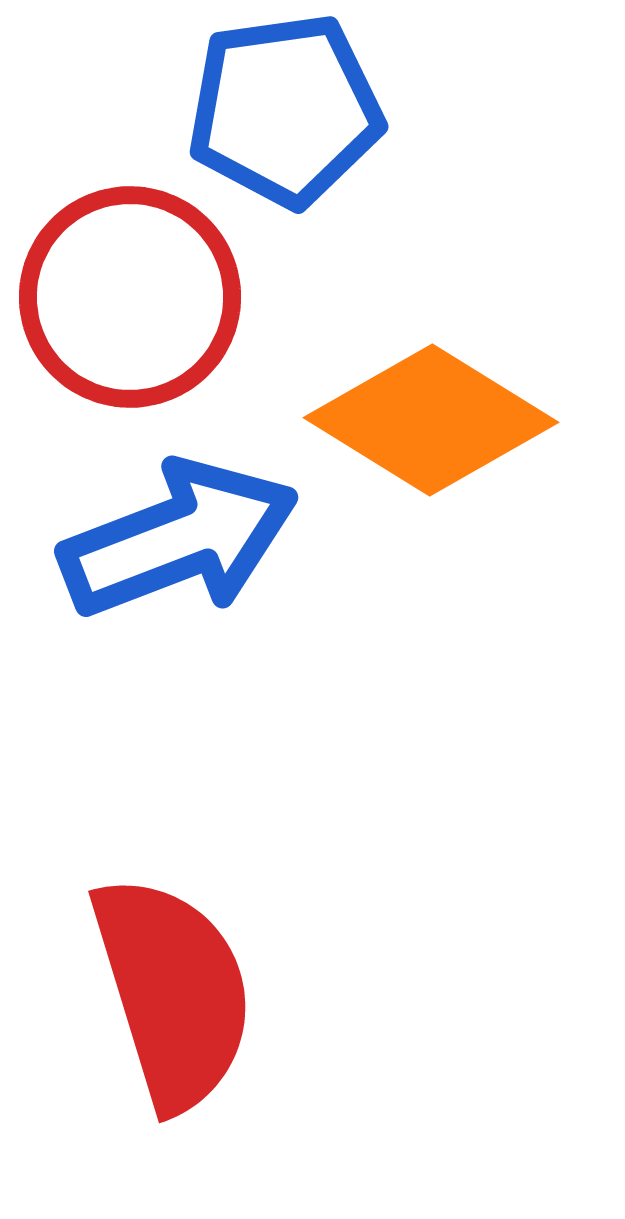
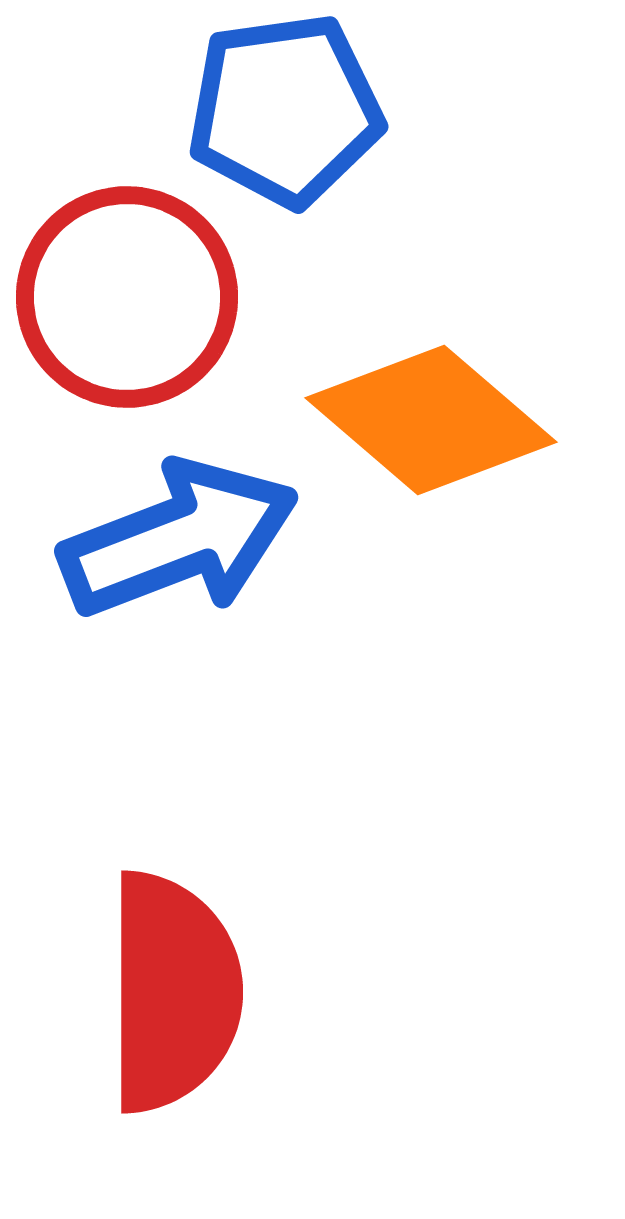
red circle: moved 3 px left
orange diamond: rotated 9 degrees clockwise
red semicircle: rotated 17 degrees clockwise
